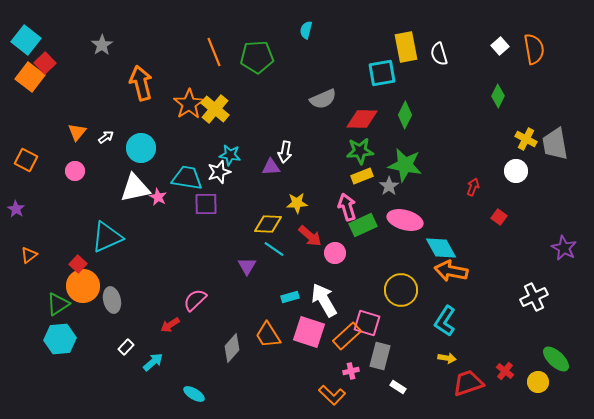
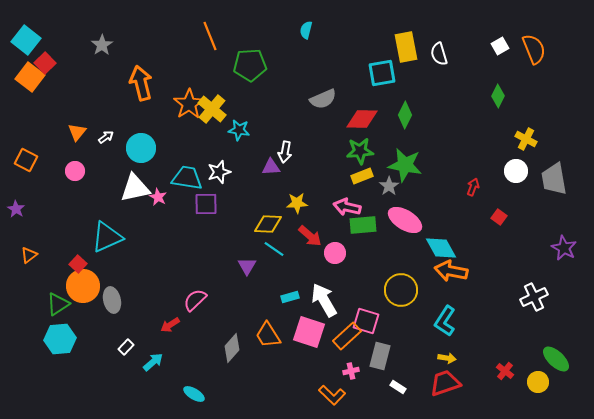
white square at (500, 46): rotated 12 degrees clockwise
orange semicircle at (534, 49): rotated 12 degrees counterclockwise
orange line at (214, 52): moved 4 px left, 16 px up
green pentagon at (257, 57): moved 7 px left, 8 px down
yellow cross at (215, 109): moved 3 px left
gray trapezoid at (555, 144): moved 1 px left, 35 px down
cyan star at (230, 155): moved 9 px right, 25 px up
pink arrow at (347, 207): rotated 60 degrees counterclockwise
pink ellipse at (405, 220): rotated 16 degrees clockwise
green rectangle at (363, 225): rotated 20 degrees clockwise
pink square at (367, 323): moved 1 px left, 2 px up
red trapezoid at (468, 383): moved 23 px left
